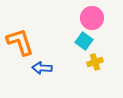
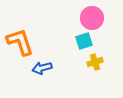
cyan square: rotated 36 degrees clockwise
blue arrow: rotated 18 degrees counterclockwise
